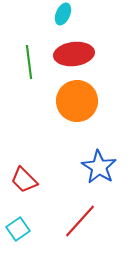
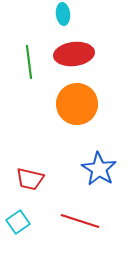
cyan ellipse: rotated 30 degrees counterclockwise
orange circle: moved 3 px down
blue star: moved 2 px down
red trapezoid: moved 6 px right, 1 px up; rotated 32 degrees counterclockwise
red line: rotated 66 degrees clockwise
cyan square: moved 7 px up
